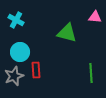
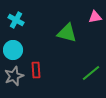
pink triangle: rotated 16 degrees counterclockwise
cyan circle: moved 7 px left, 2 px up
green line: rotated 54 degrees clockwise
